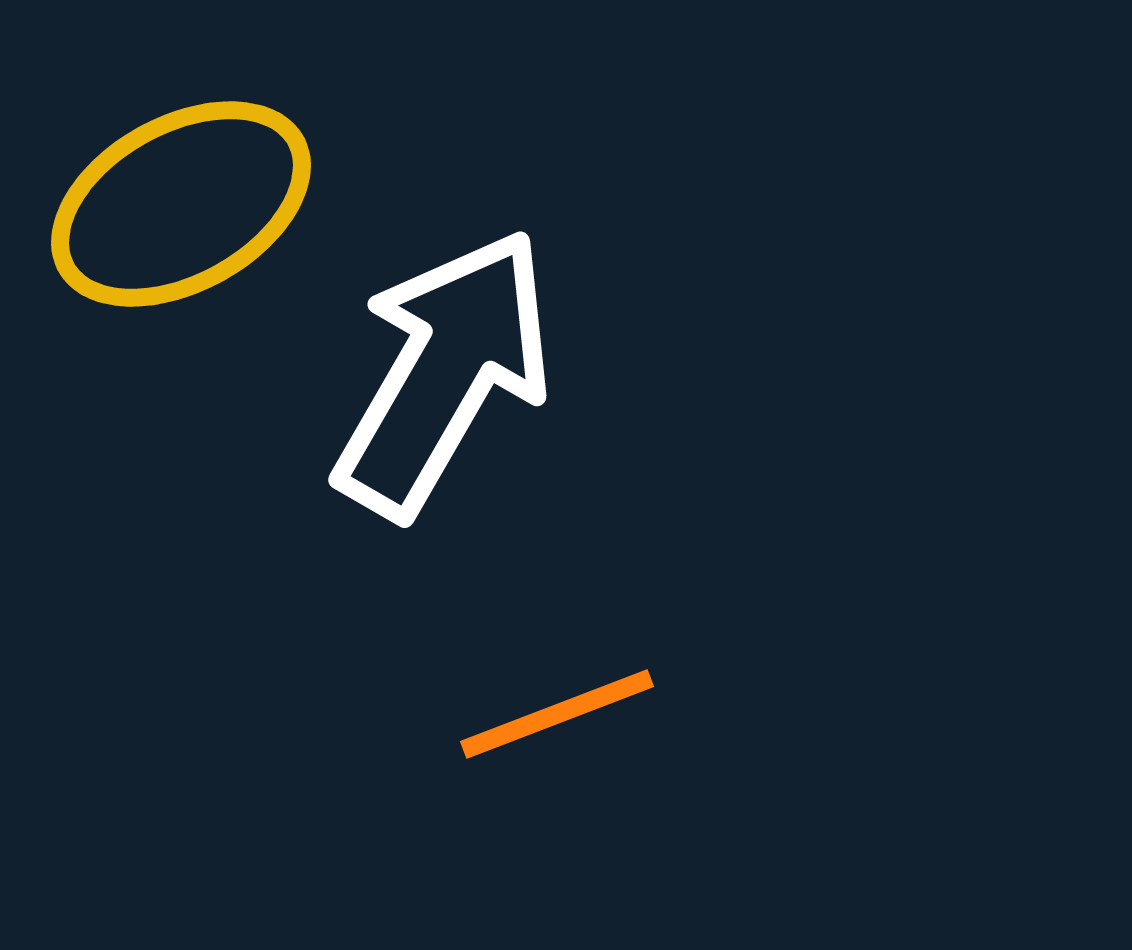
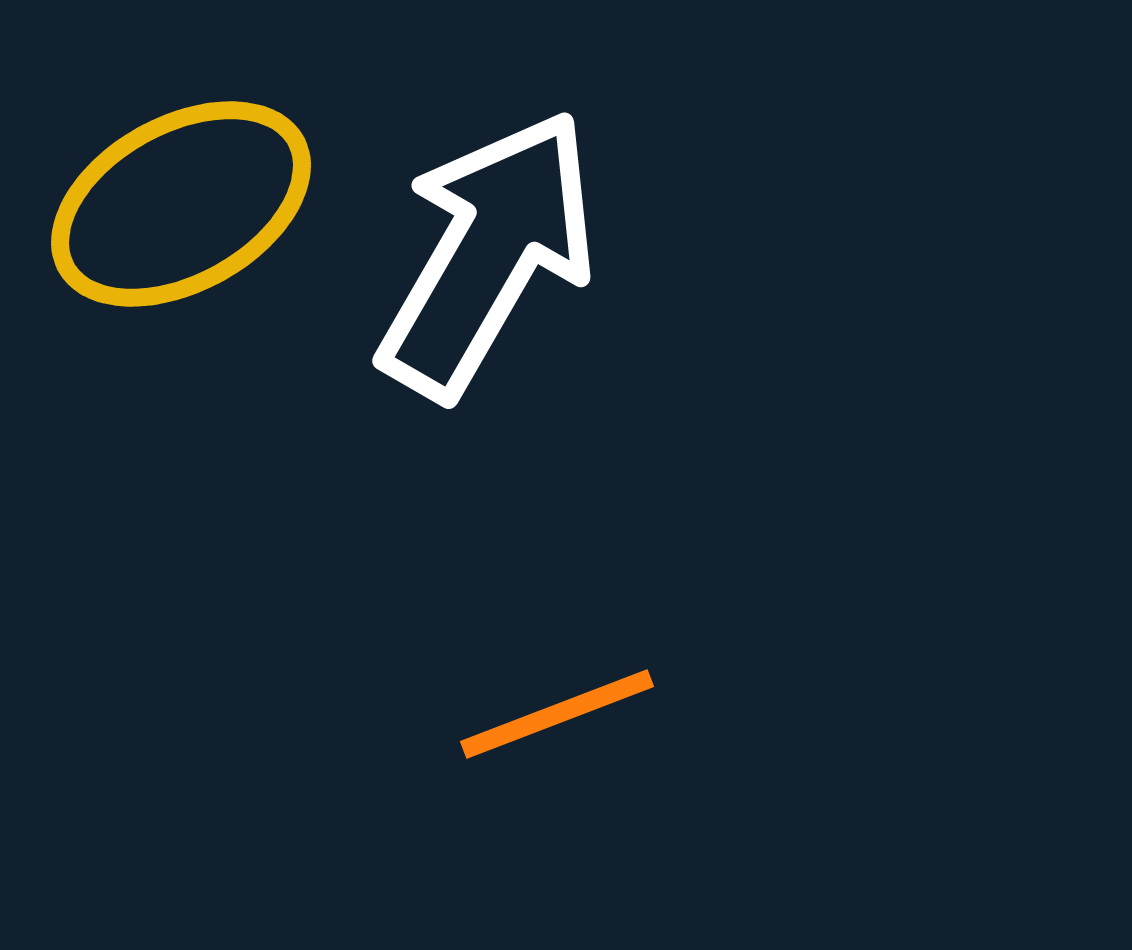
white arrow: moved 44 px right, 119 px up
